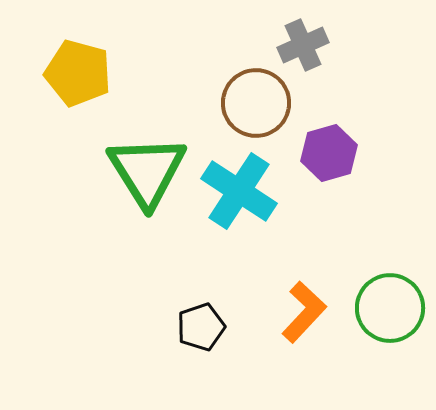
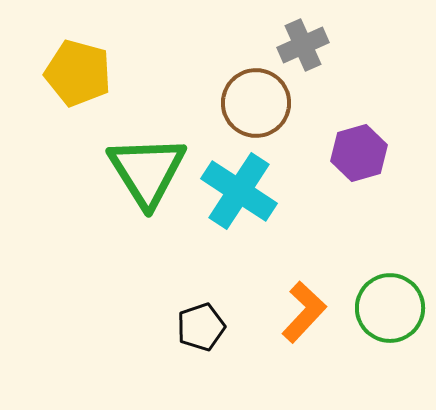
purple hexagon: moved 30 px right
